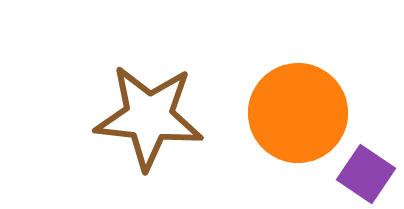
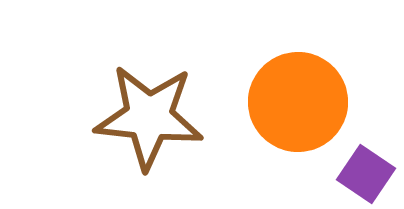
orange circle: moved 11 px up
